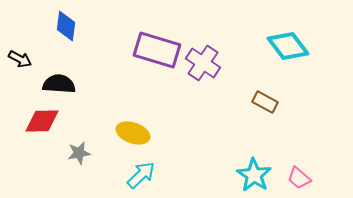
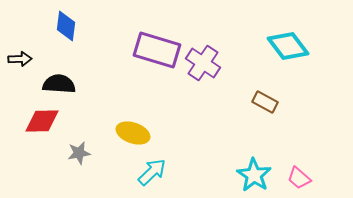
black arrow: rotated 30 degrees counterclockwise
cyan arrow: moved 11 px right, 3 px up
